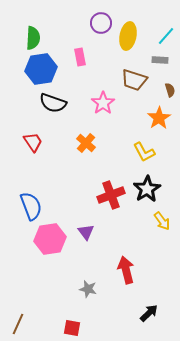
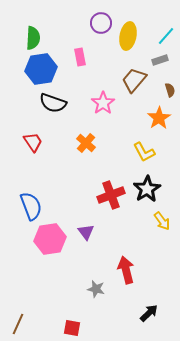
gray rectangle: rotated 21 degrees counterclockwise
brown trapezoid: rotated 112 degrees clockwise
gray star: moved 8 px right
